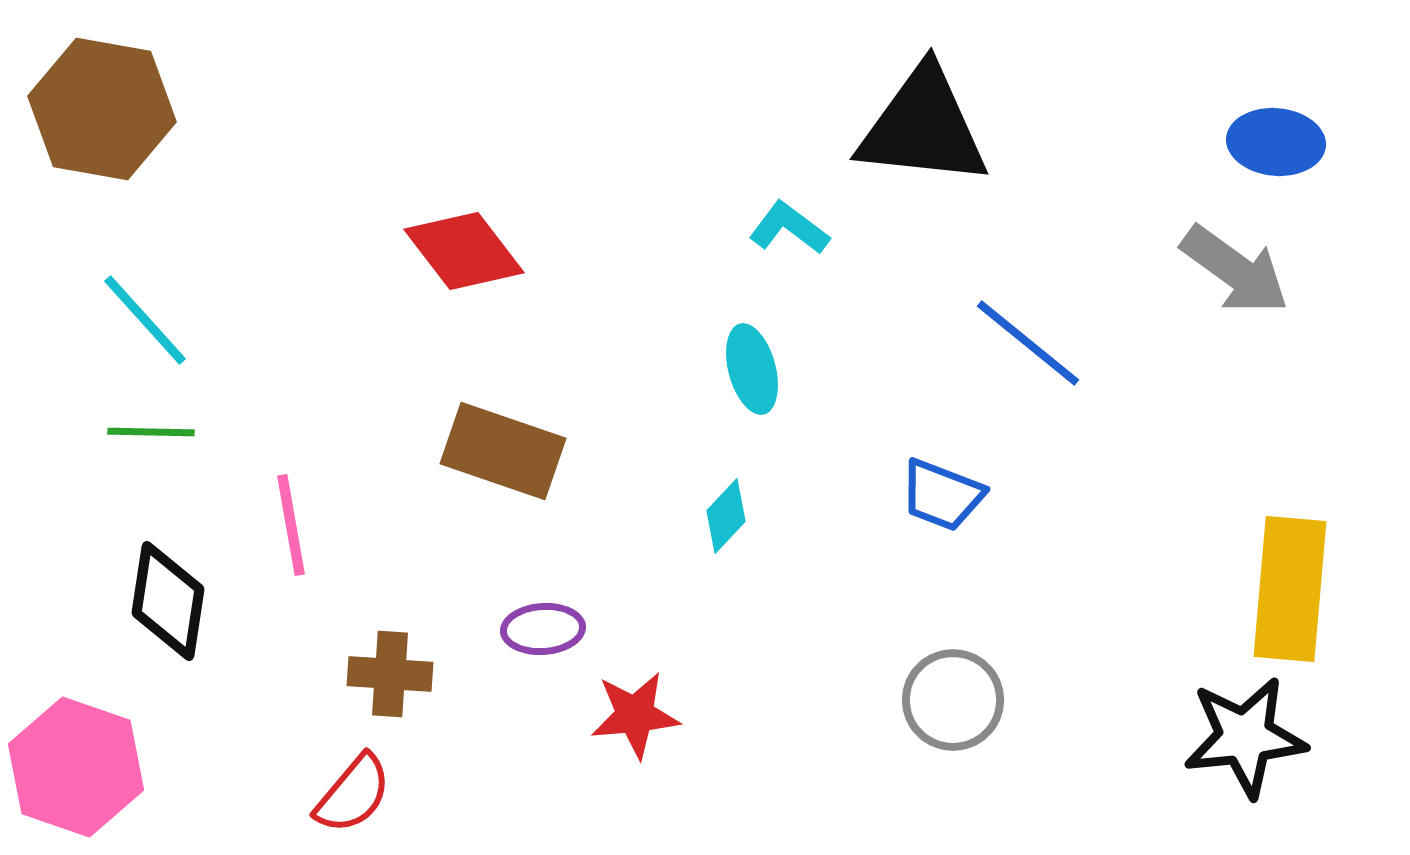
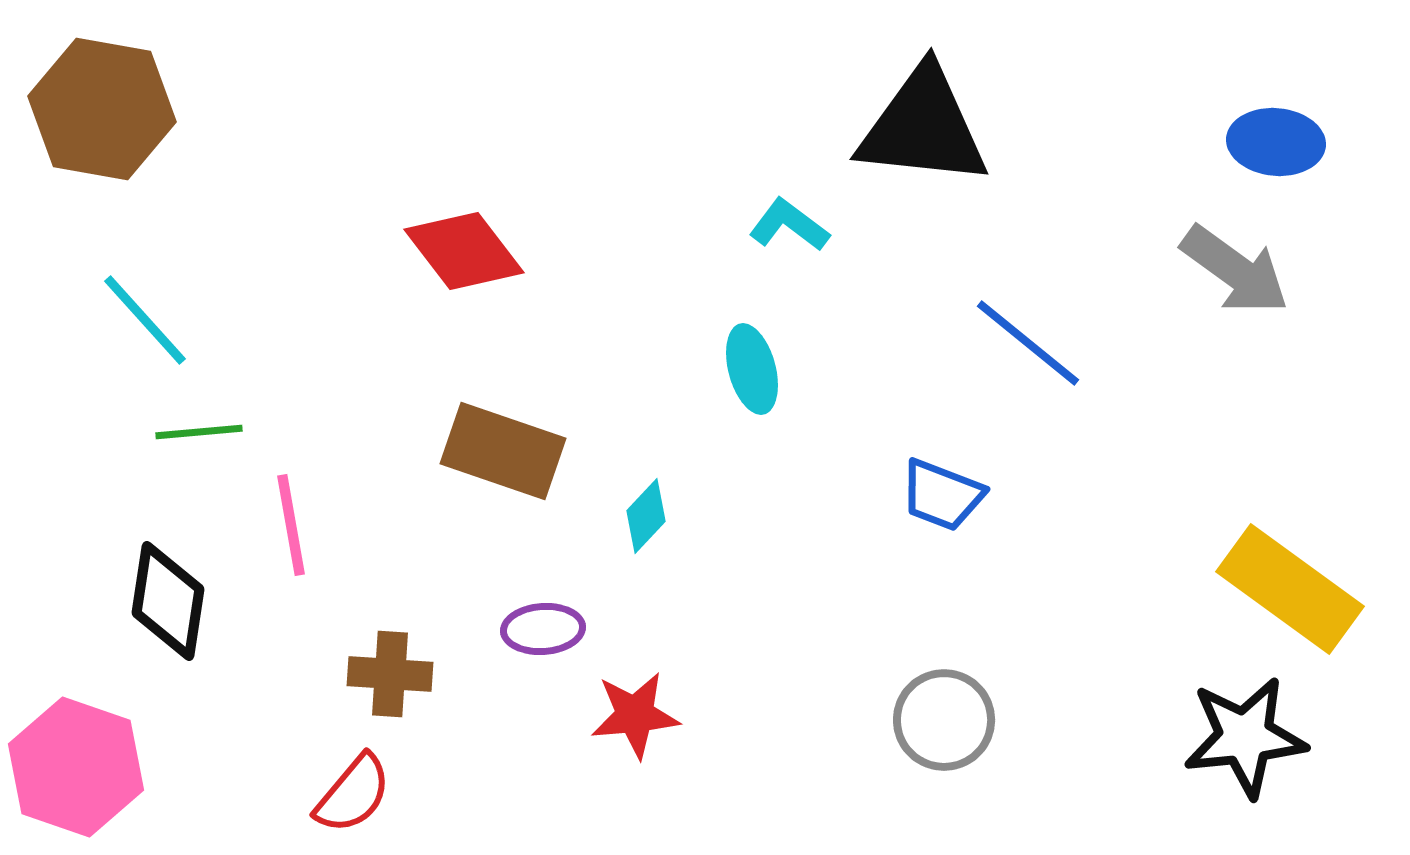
cyan L-shape: moved 3 px up
green line: moved 48 px right; rotated 6 degrees counterclockwise
cyan diamond: moved 80 px left
yellow rectangle: rotated 59 degrees counterclockwise
gray circle: moved 9 px left, 20 px down
